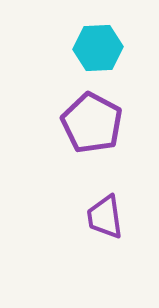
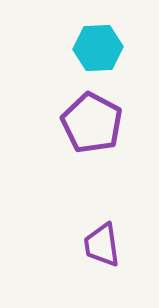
purple trapezoid: moved 3 px left, 28 px down
